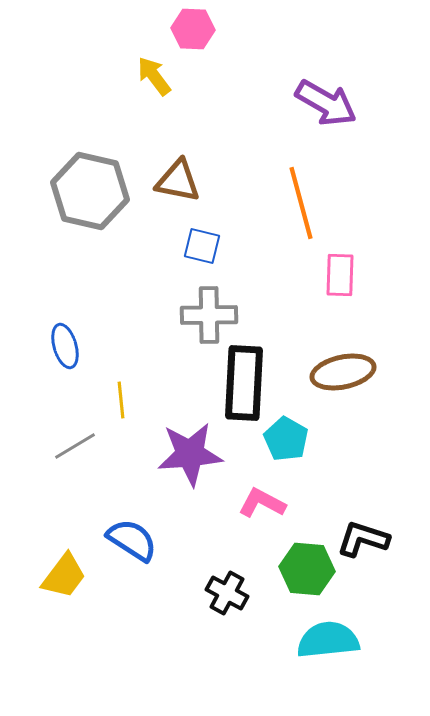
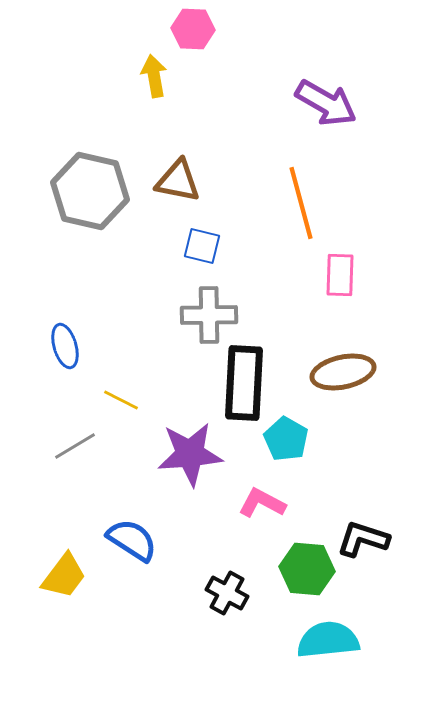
yellow arrow: rotated 27 degrees clockwise
yellow line: rotated 57 degrees counterclockwise
